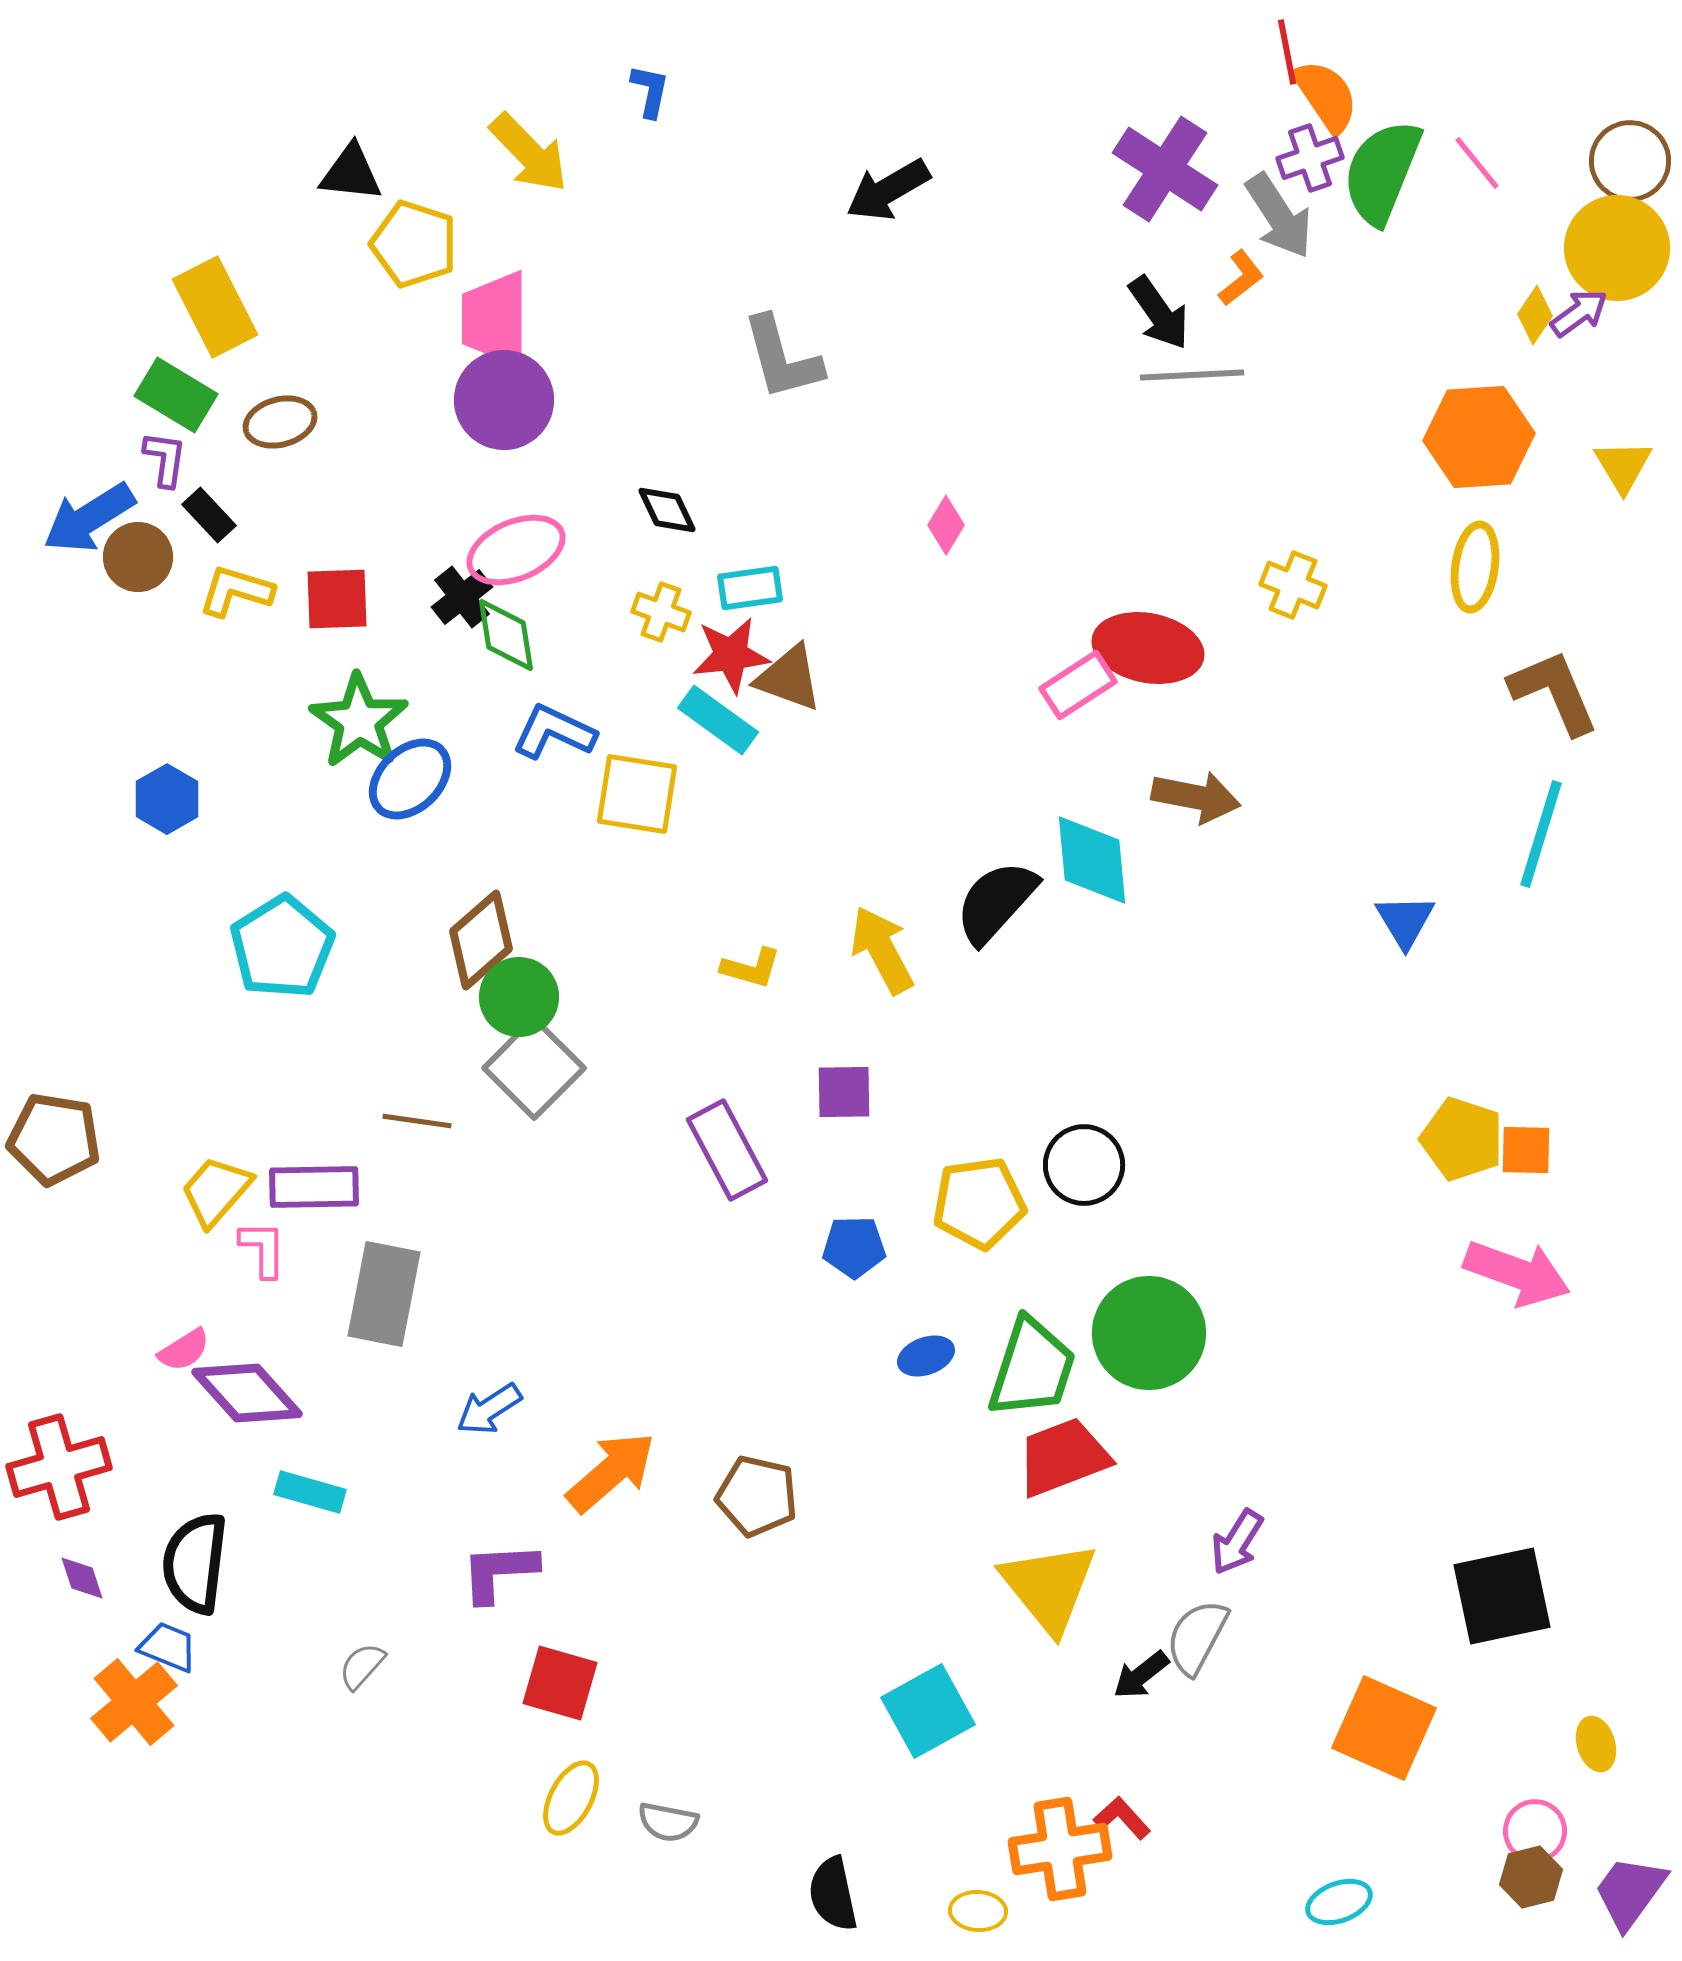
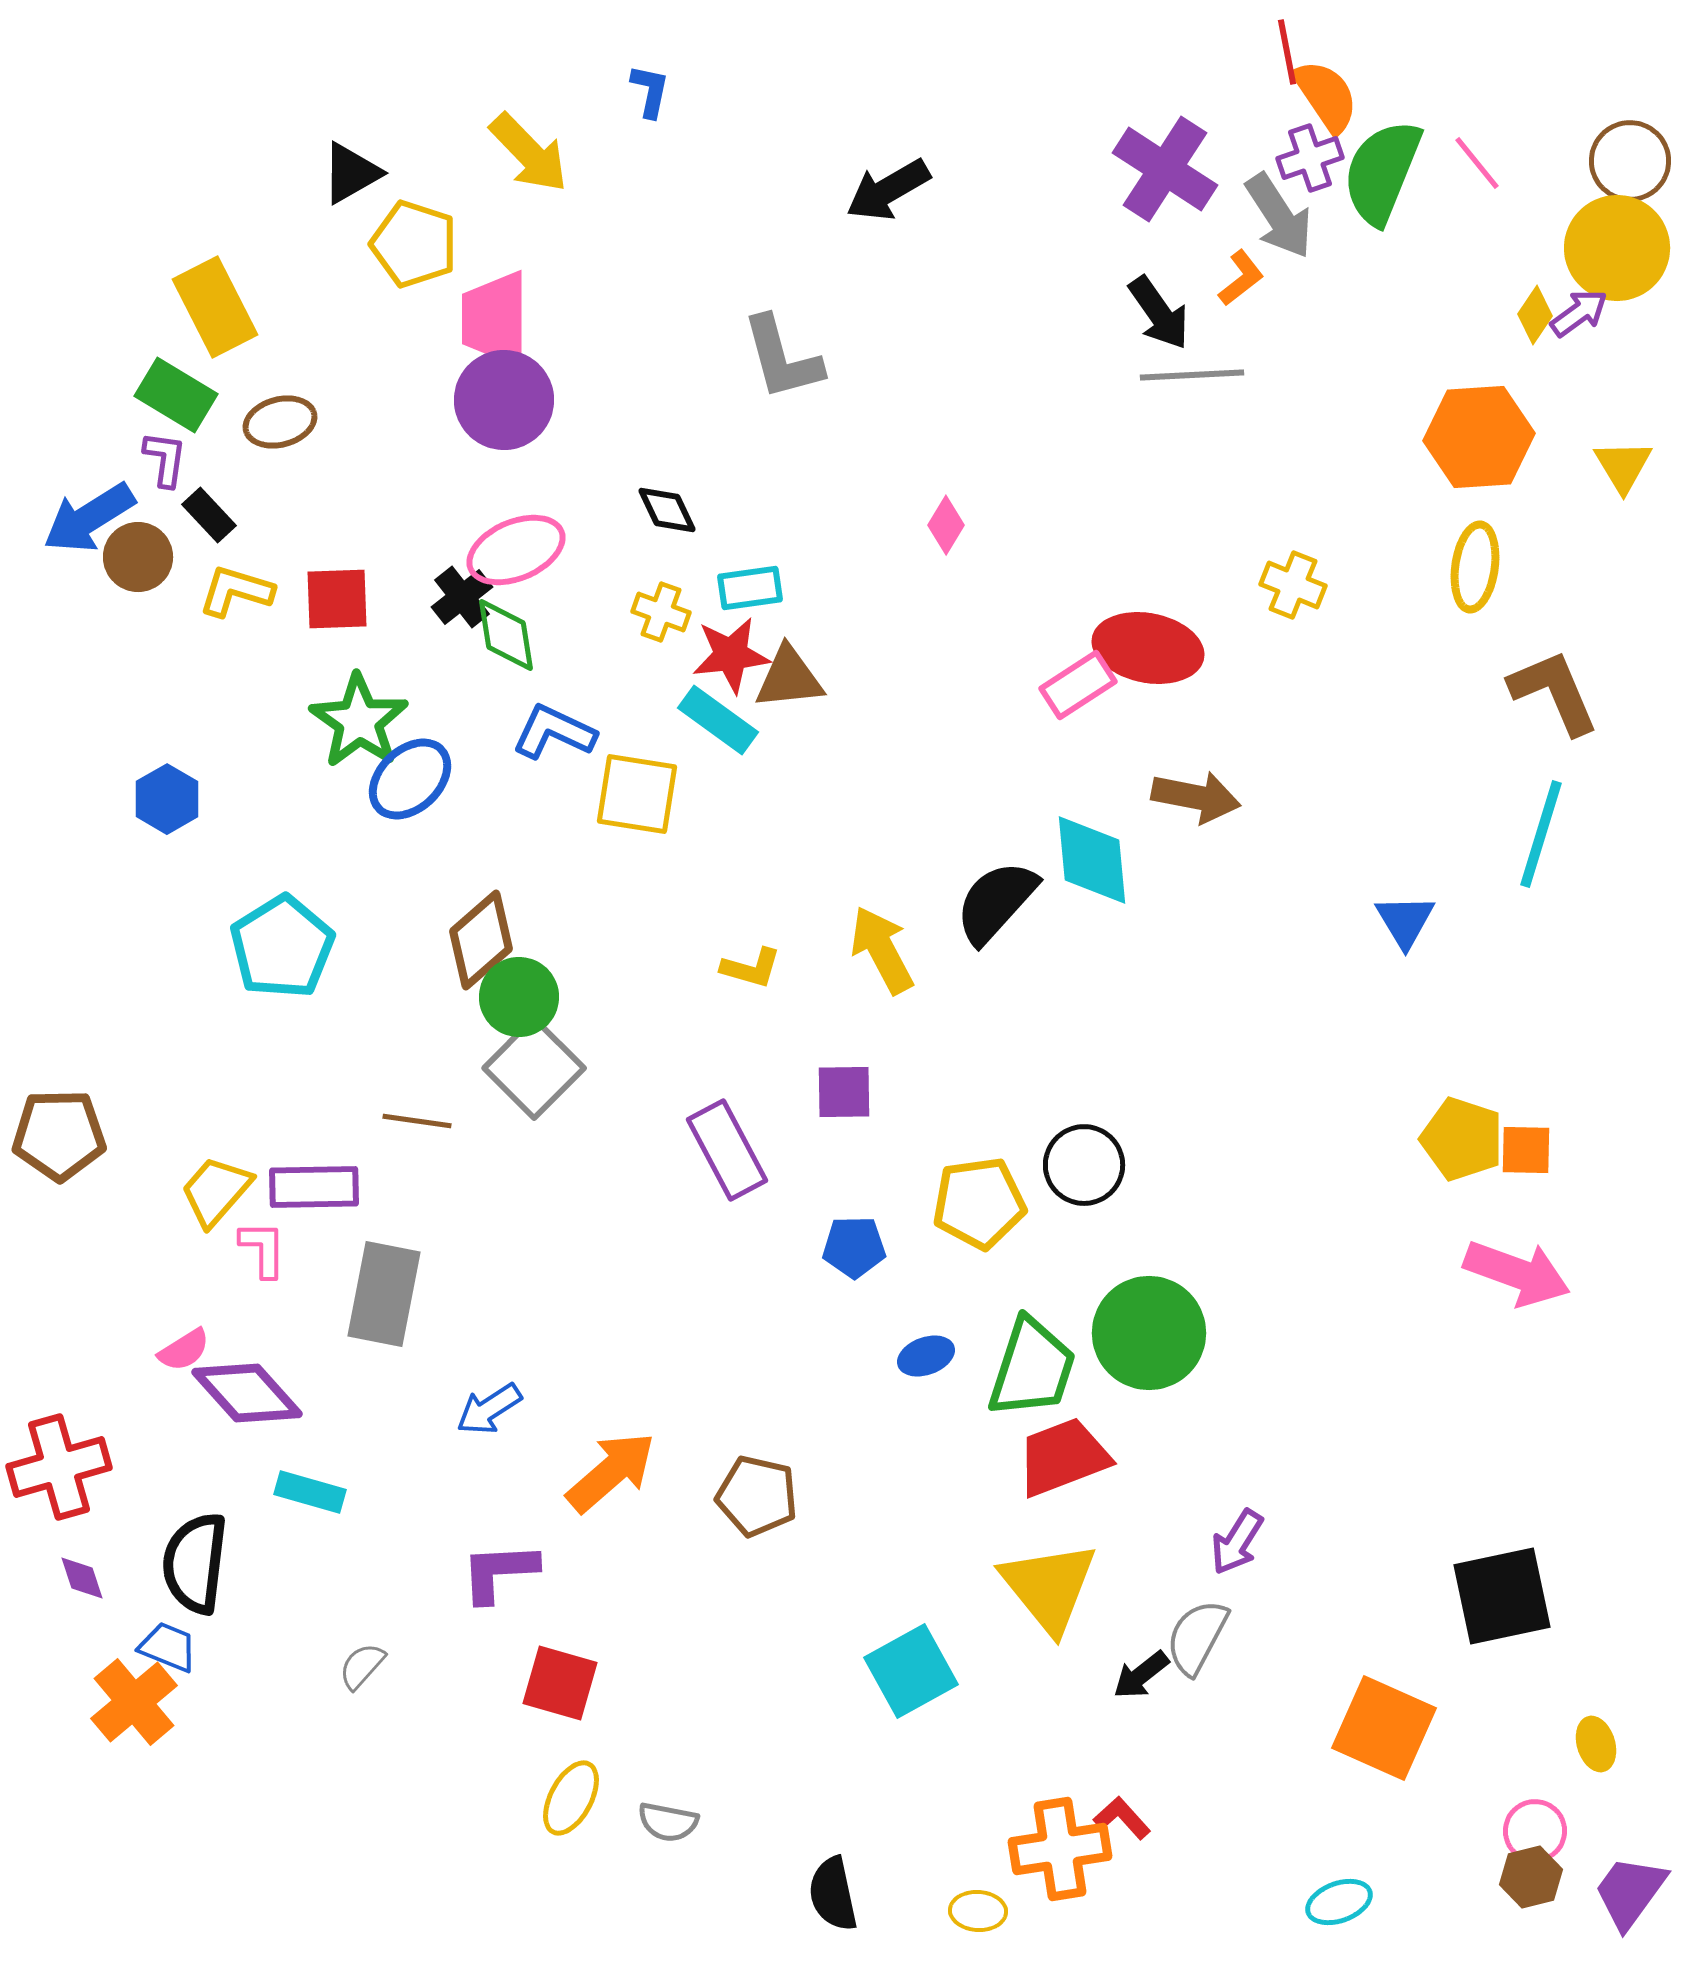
black triangle at (351, 173): rotated 36 degrees counterclockwise
brown triangle at (789, 678): rotated 26 degrees counterclockwise
brown pentagon at (54, 1139): moved 5 px right, 4 px up; rotated 10 degrees counterclockwise
cyan square at (928, 1711): moved 17 px left, 40 px up
